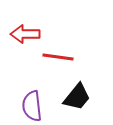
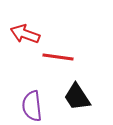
red arrow: rotated 20 degrees clockwise
black trapezoid: rotated 108 degrees clockwise
